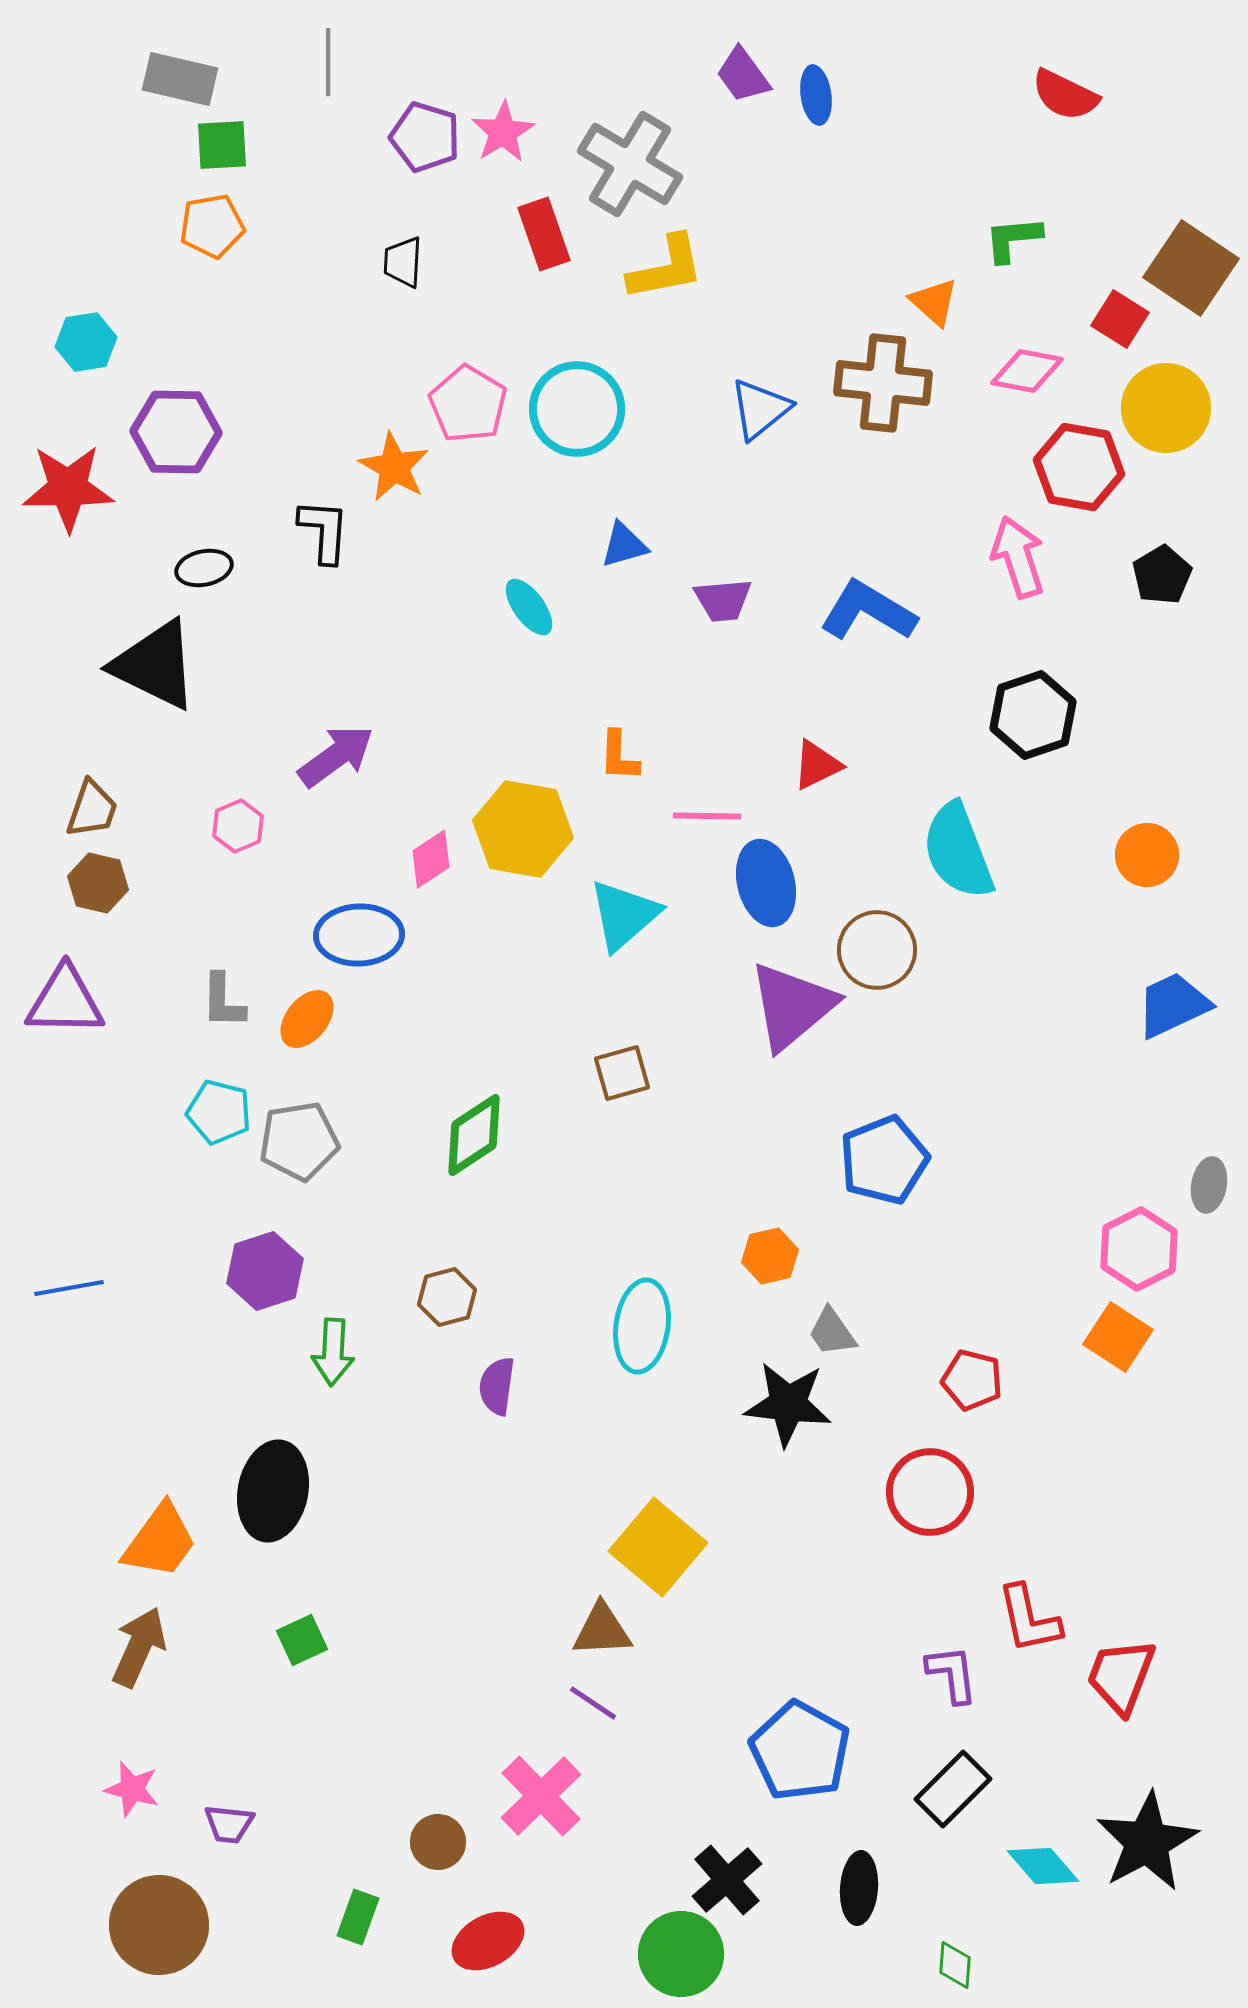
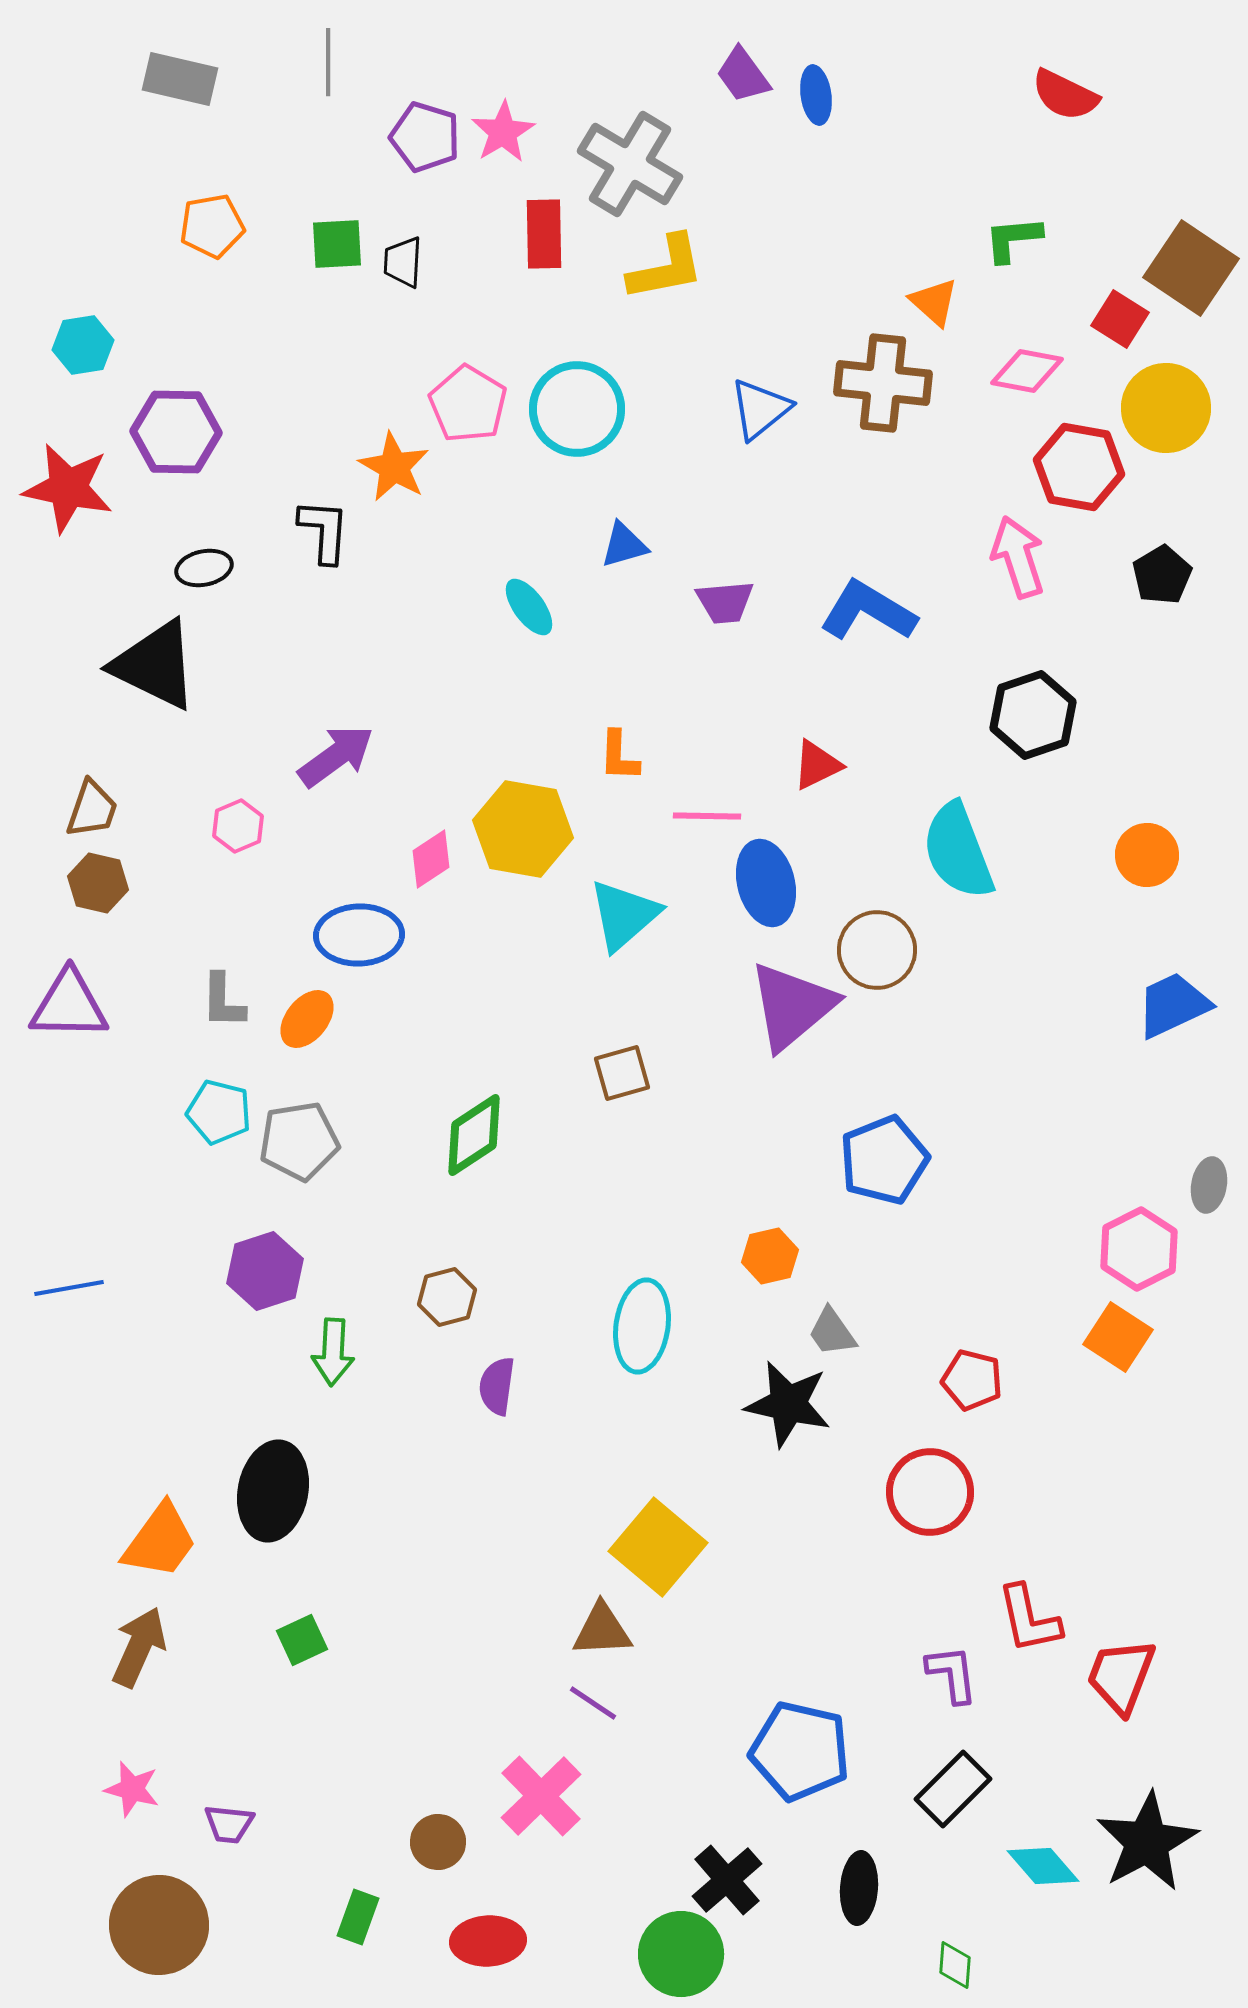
green square at (222, 145): moved 115 px right, 99 px down
red rectangle at (544, 234): rotated 18 degrees clockwise
cyan hexagon at (86, 342): moved 3 px left, 3 px down
red star at (68, 488): rotated 12 degrees clockwise
purple trapezoid at (723, 600): moved 2 px right, 2 px down
purple triangle at (65, 1001): moved 4 px right, 4 px down
black star at (788, 1404): rotated 6 degrees clockwise
blue pentagon at (800, 1751): rotated 16 degrees counterclockwise
red ellipse at (488, 1941): rotated 26 degrees clockwise
